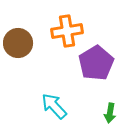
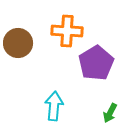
orange cross: rotated 12 degrees clockwise
cyan arrow: rotated 48 degrees clockwise
green arrow: rotated 18 degrees clockwise
